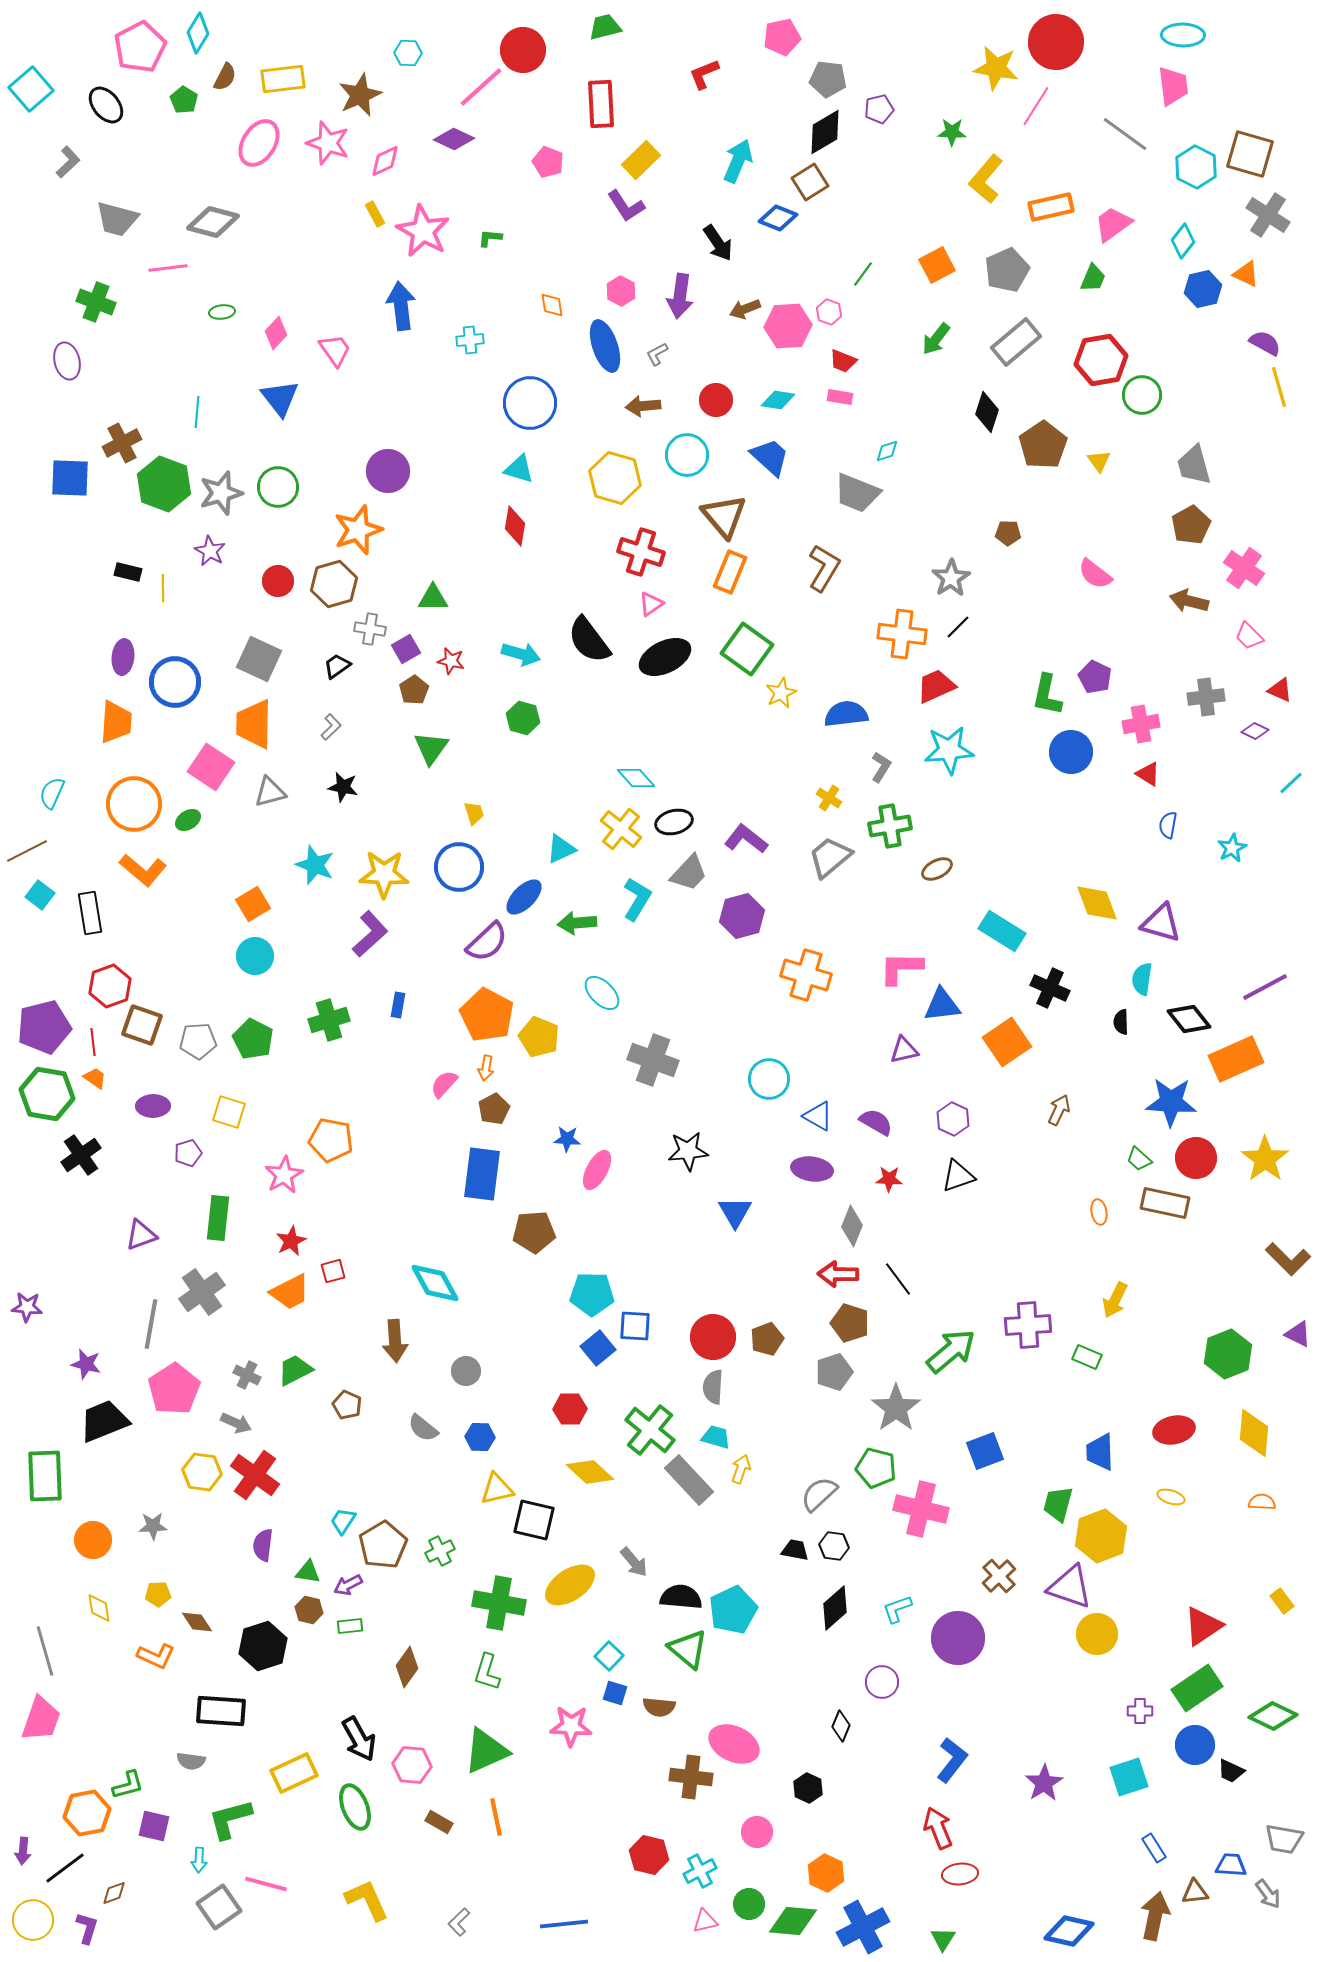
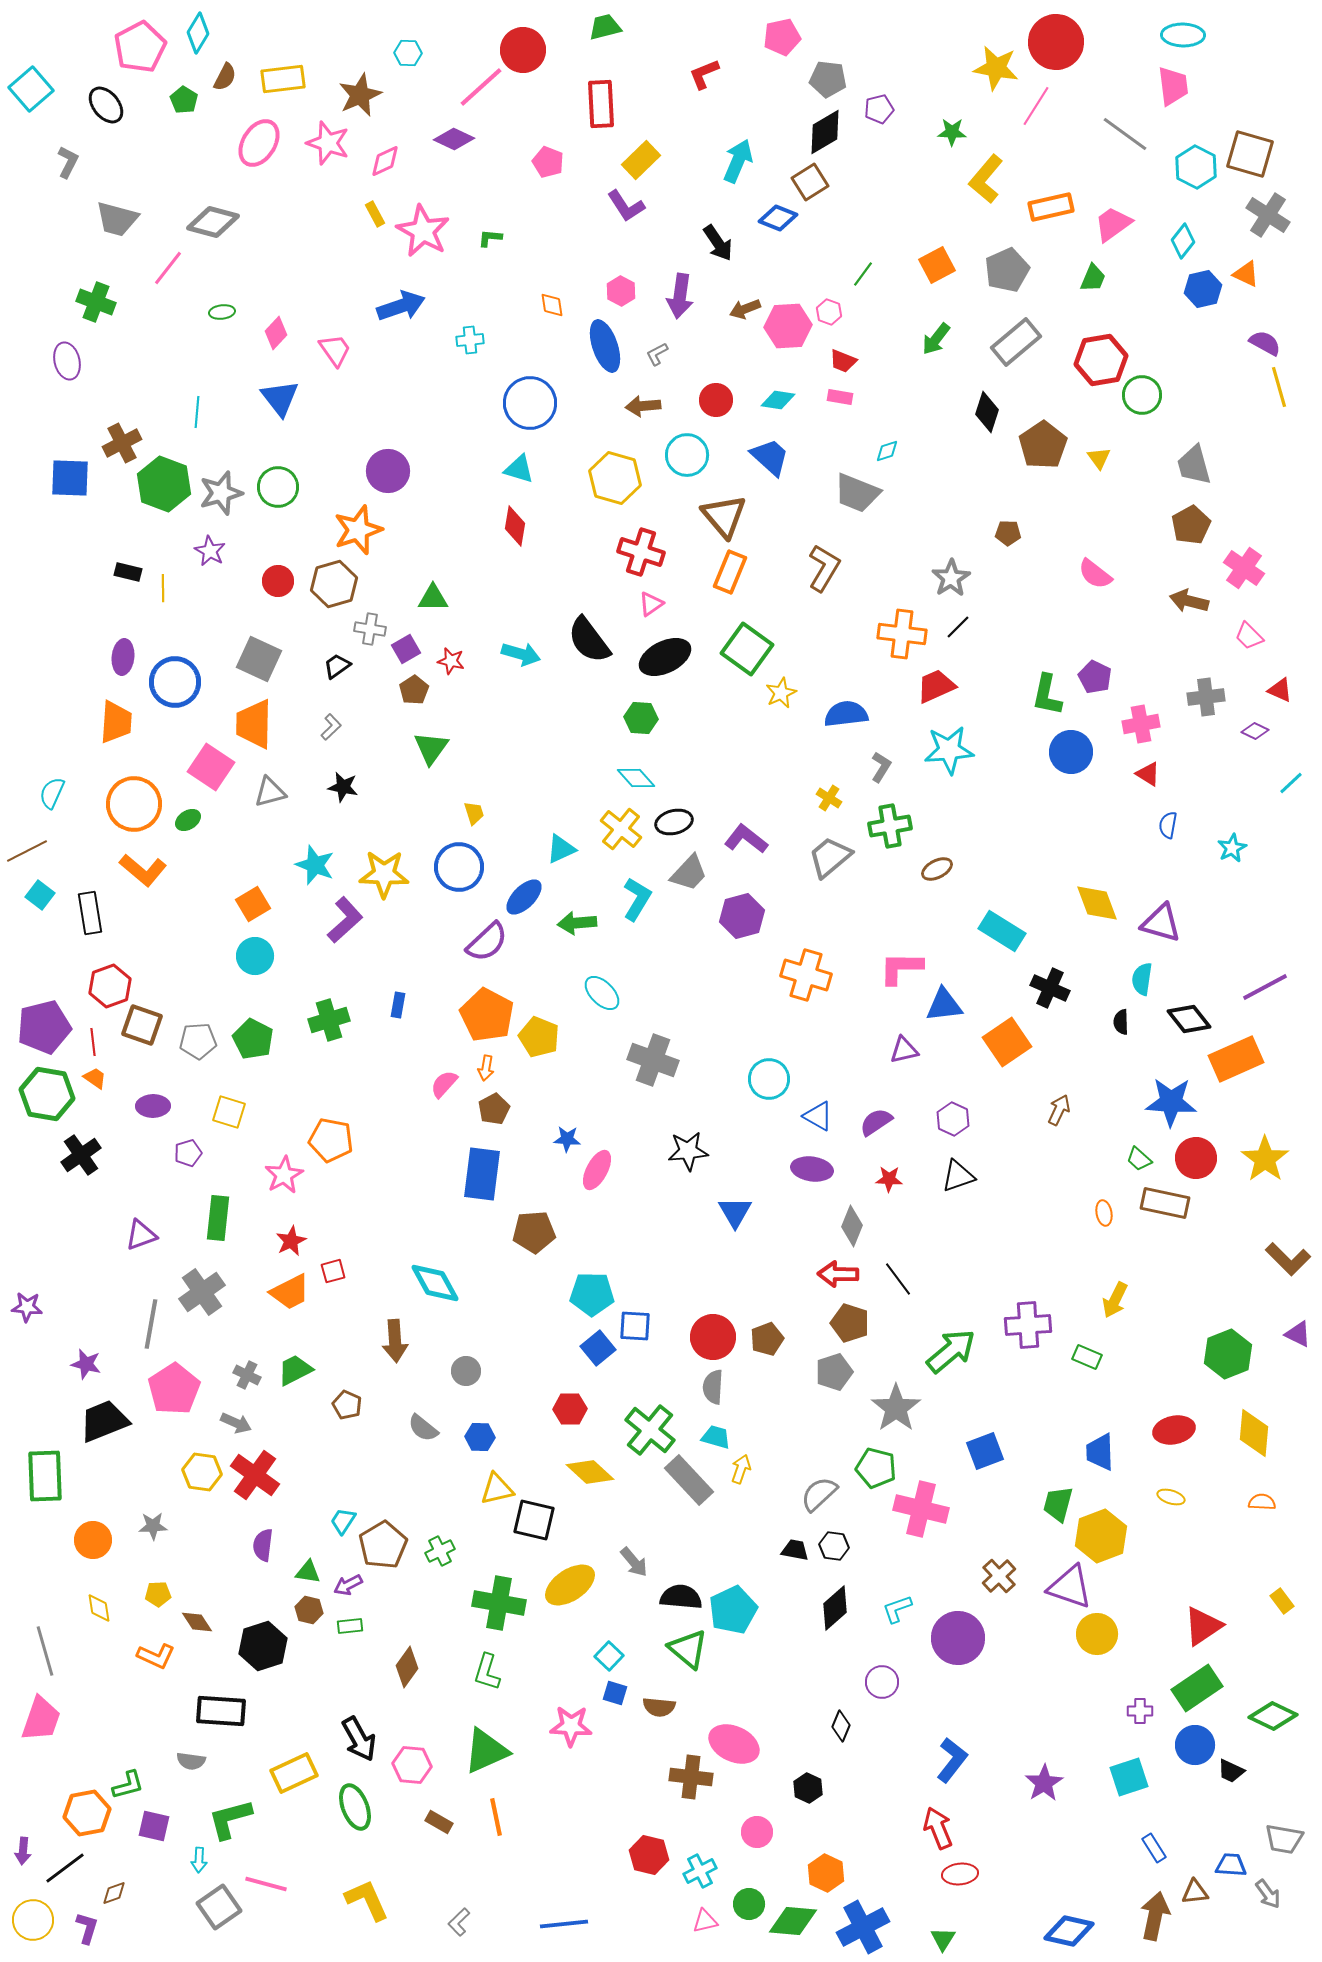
gray L-shape at (68, 162): rotated 20 degrees counterclockwise
pink line at (168, 268): rotated 45 degrees counterclockwise
blue arrow at (401, 306): rotated 78 degrees clockwise
yellow triangle at (1099, 461): moved 3 px up
green hexagon at (523, 718): moved 118 px right; rotated 12 degrees counterclockwise
purple L-shape at (370, 934): moved 25 px left, 14 px up
blue triangle at (942, 1005): moved 2 px right
purple semicircle at (876, 1122): rotated 64 degrees counterclockwise
orange ellipse at (1099, 1212): moved 5 px right, 1 px down
